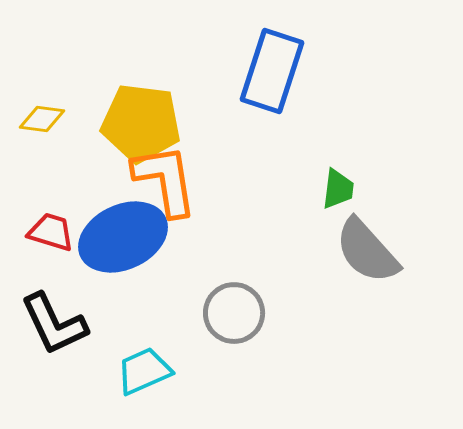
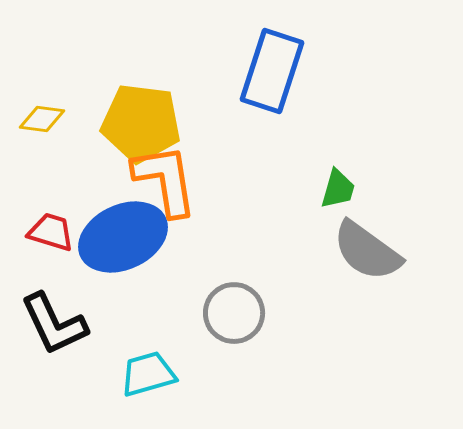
green trapezoid: rotated 9 degrees clockwise
gray semicircle: rotated 12 degrees counterclockwise
cyan trapezoid: moved 4 px right, 3 px down; rotated 8 degrees clockwise
